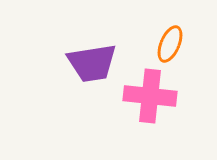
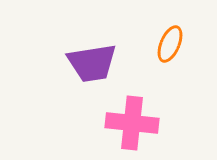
pink cross: moved 18 px left, 27 px down
